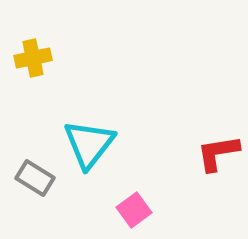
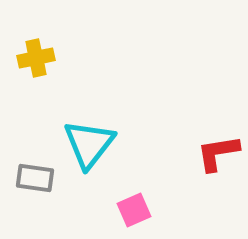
yellow cross: moved 3 px right
gray rectangle: rotated 24 degrees counterclockwise
pink square: rotated 12 degrees clockwise
